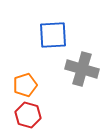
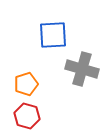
orange pentagon: moved 1 px right, 1 px up
red hexagon: moved 1 px left, 1 px down
